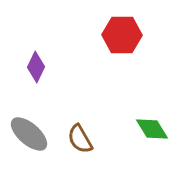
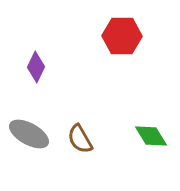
red hexagon: moved 1 px down
green diamond: moved 1 px left, 7 px down
gray ellipse: rotated 12 degrees counterclockwise
